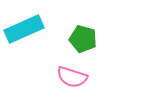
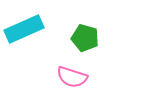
green pentagon: moved 2 px right, 1 px up
